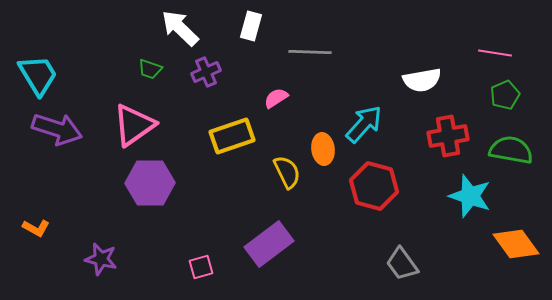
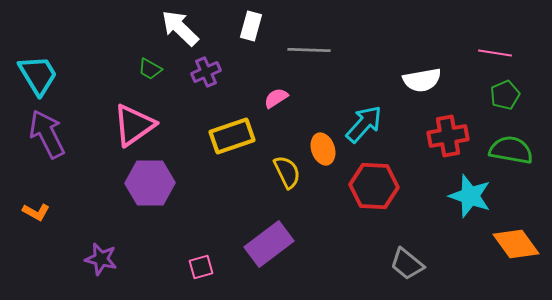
gray line: moved 1 px left, 2 px up
green trapezoid: rotated 10 degrees clockwise
purple arrow: moved 10 px left, 5 px down; rotated 135 degrees counterclockwise
orange ellipse: rotated 12 degrees counterclockwise
red hexagon: rotated 12 degrees counterclockwise
orange L-shape: moved 16 px up
gray trapezoid: moved 5 px right; rotated 15 degrees counterclockwise
